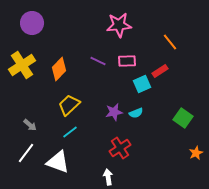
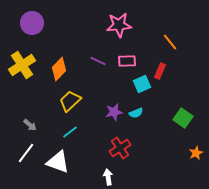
red rectangle: rotated 35 degrees counterclockwise
yellow trapezoid: moved 1 px right, 4 px up
